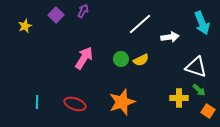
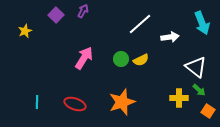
yellow star: moved 5 px down
white triangle: rotated 20 degrees clockwise
